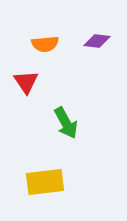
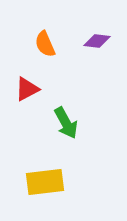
orange semicircle: rotated 72 degrees clockwise
red triangle: moved 1 px right, 7 px down; rotated 36 degrees clockwise
